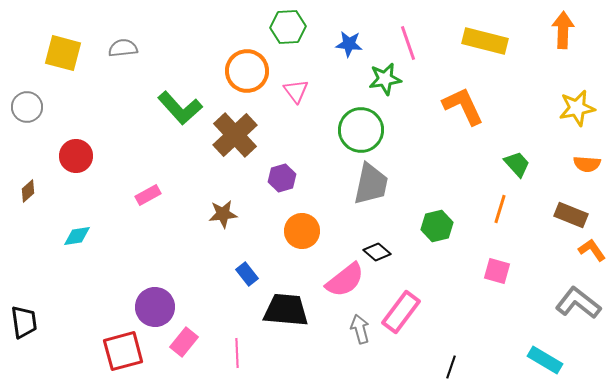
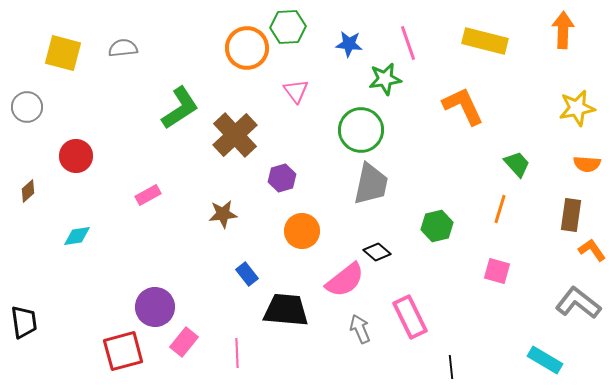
orange circle at (247, 71): moved 23 px up
green L-shape at (180, 108): rotated 81 degrees counterclockwise
brown rectangle at (571, 215): rotated 76 degrees clockwise
pink rectangle at (401, 312): moved 9 px right, 5 px down; rotated 63 degrees counterclockwise
gray arrow at (360, 329): rotated 8 degrees counterclockwise
black line at (451, 367): rotated 25 degrees counterclockwise
